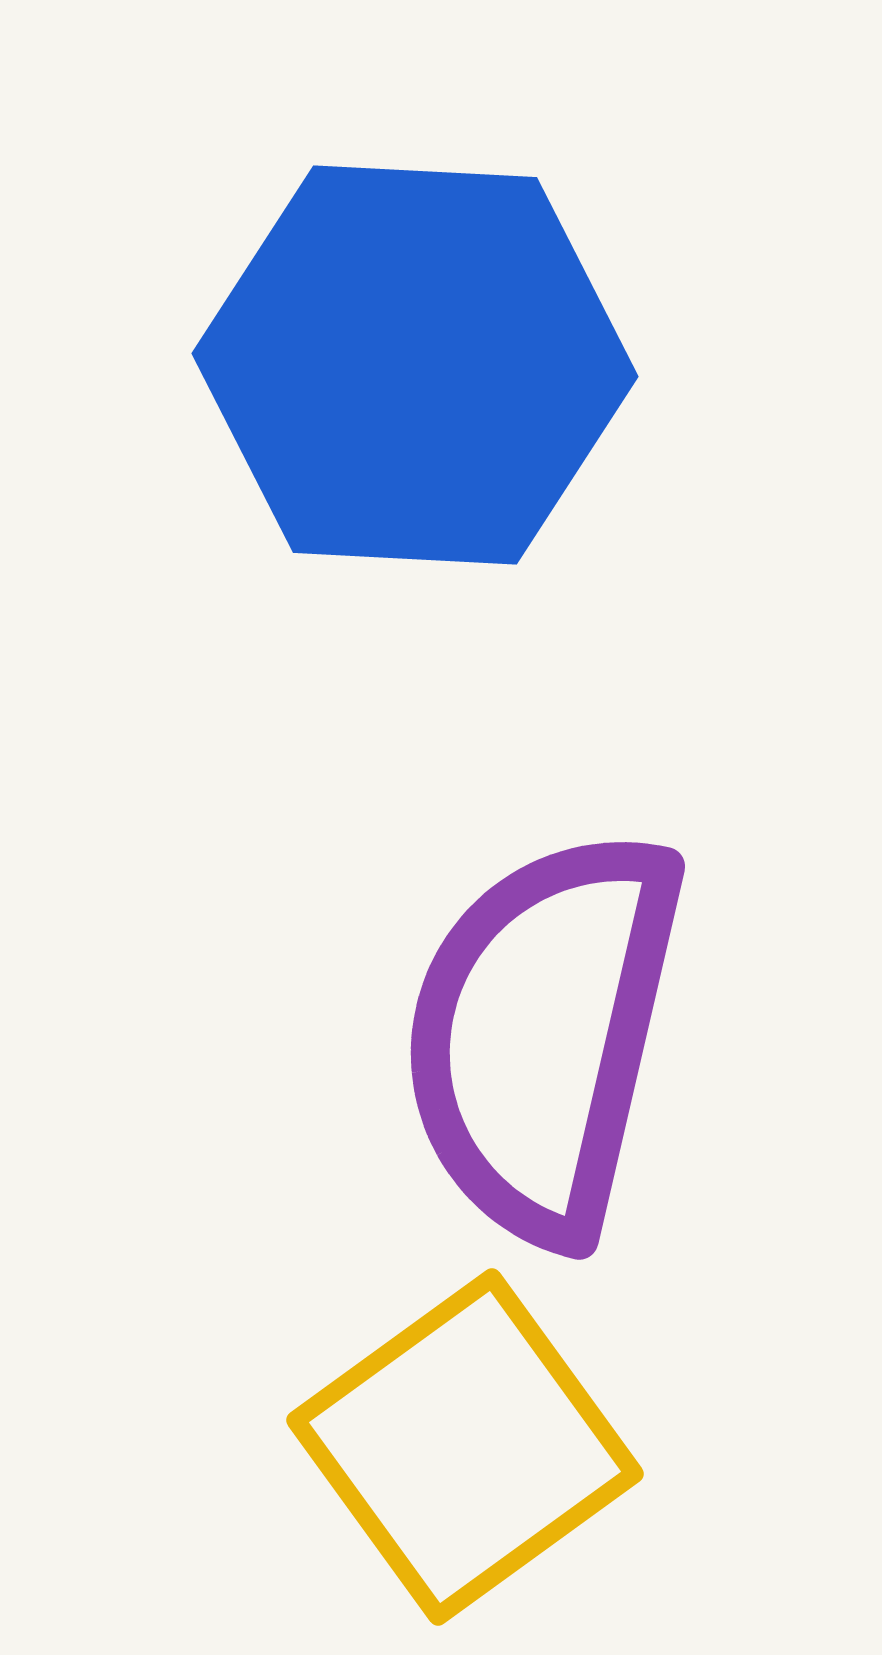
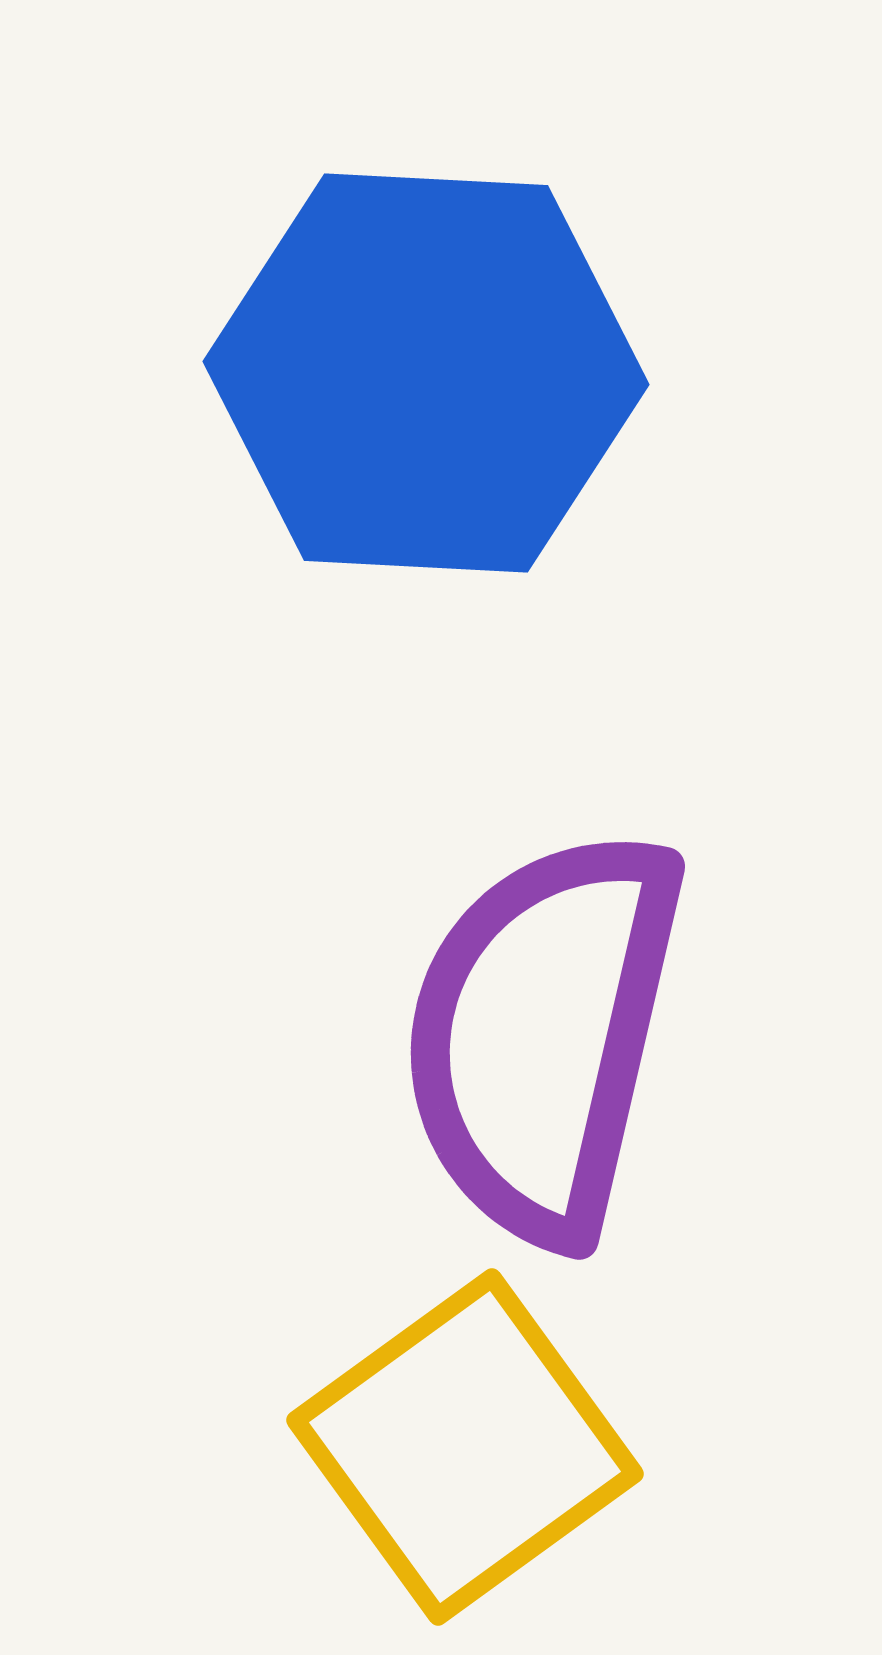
blue hexagon: moved 11 px right, 8 px down
